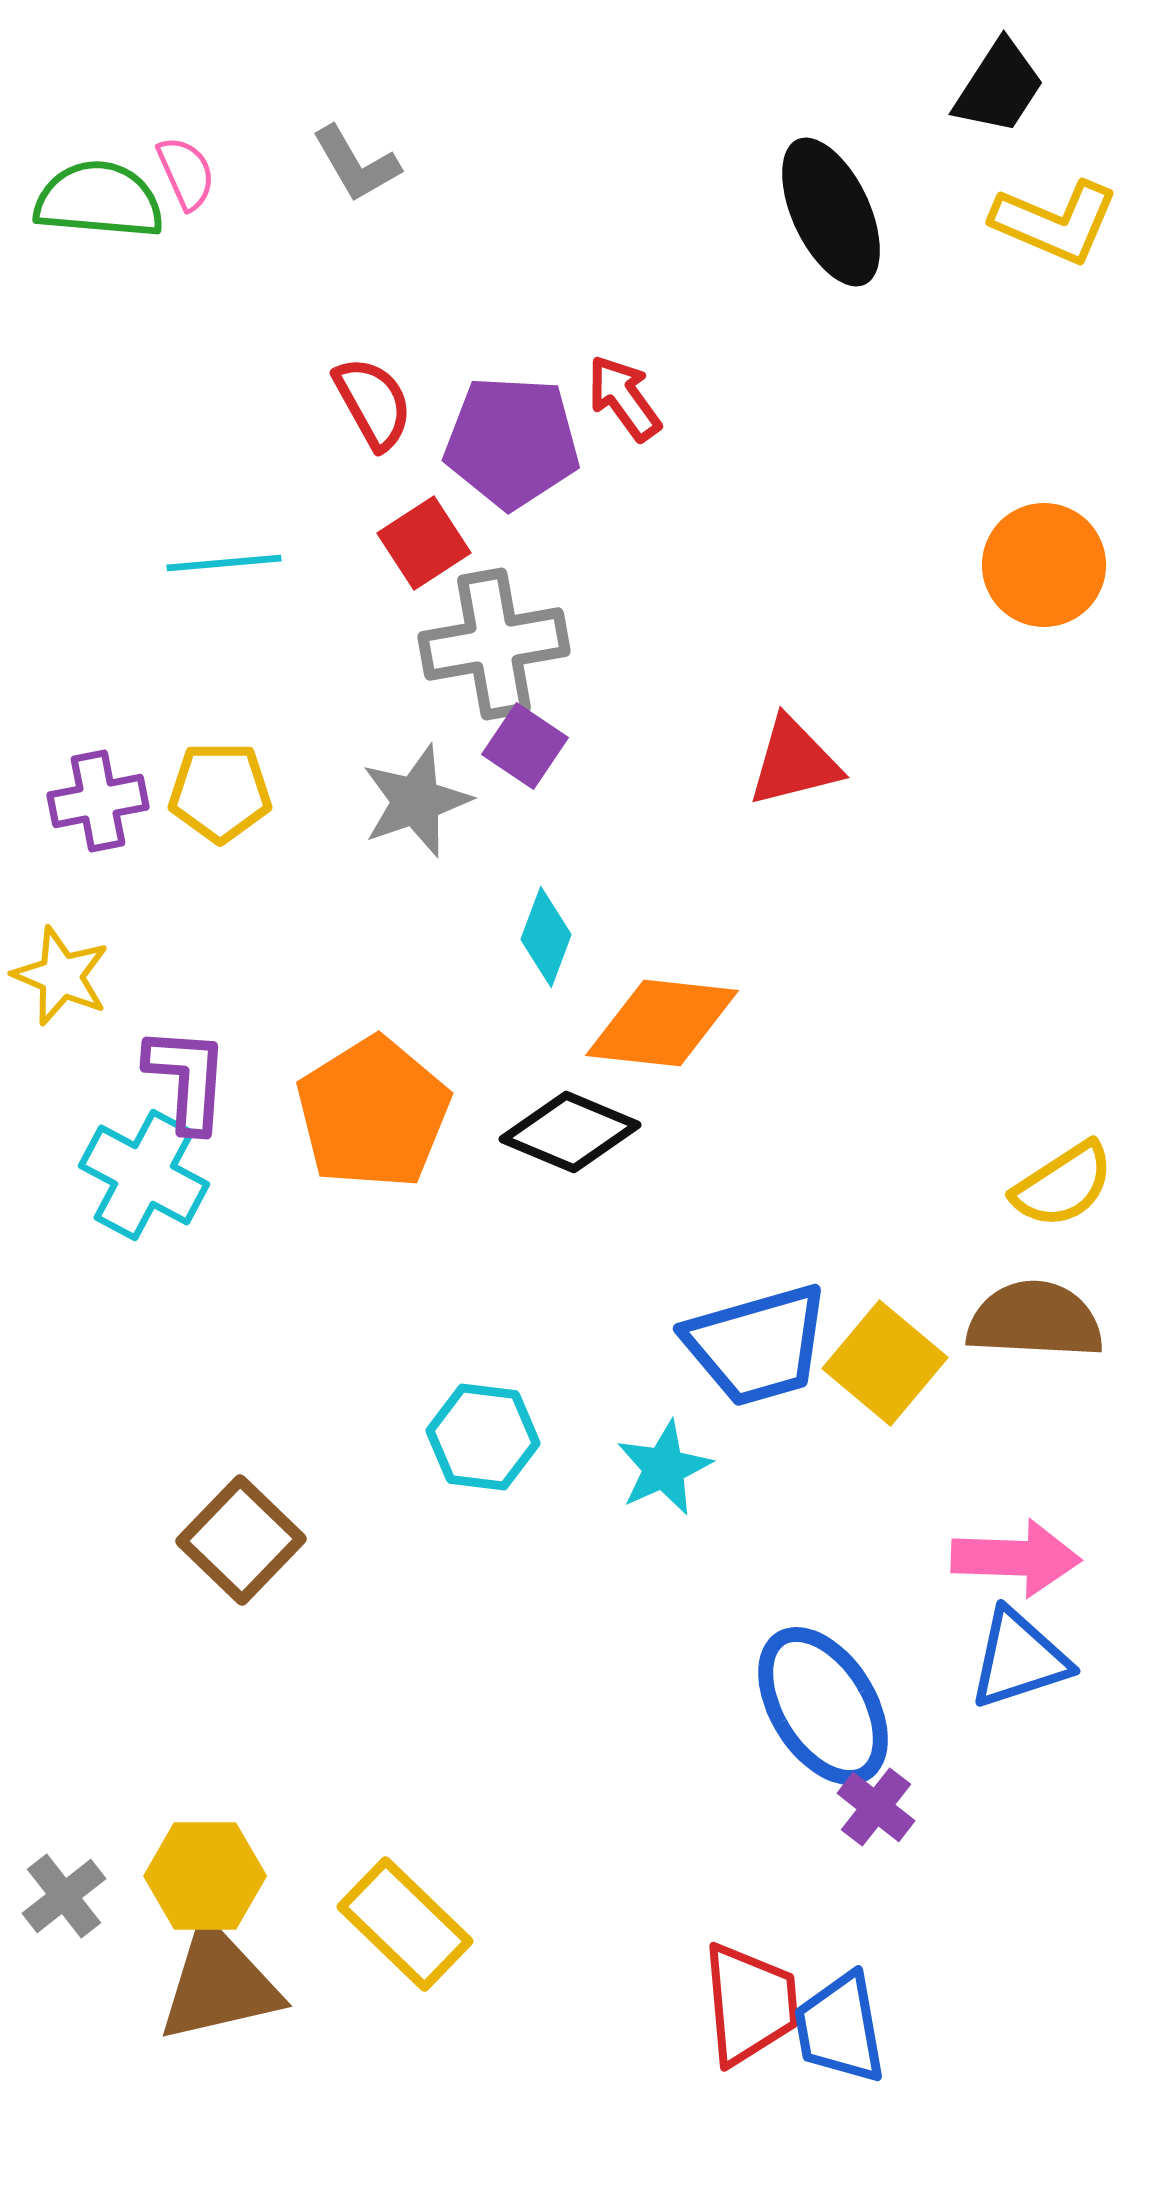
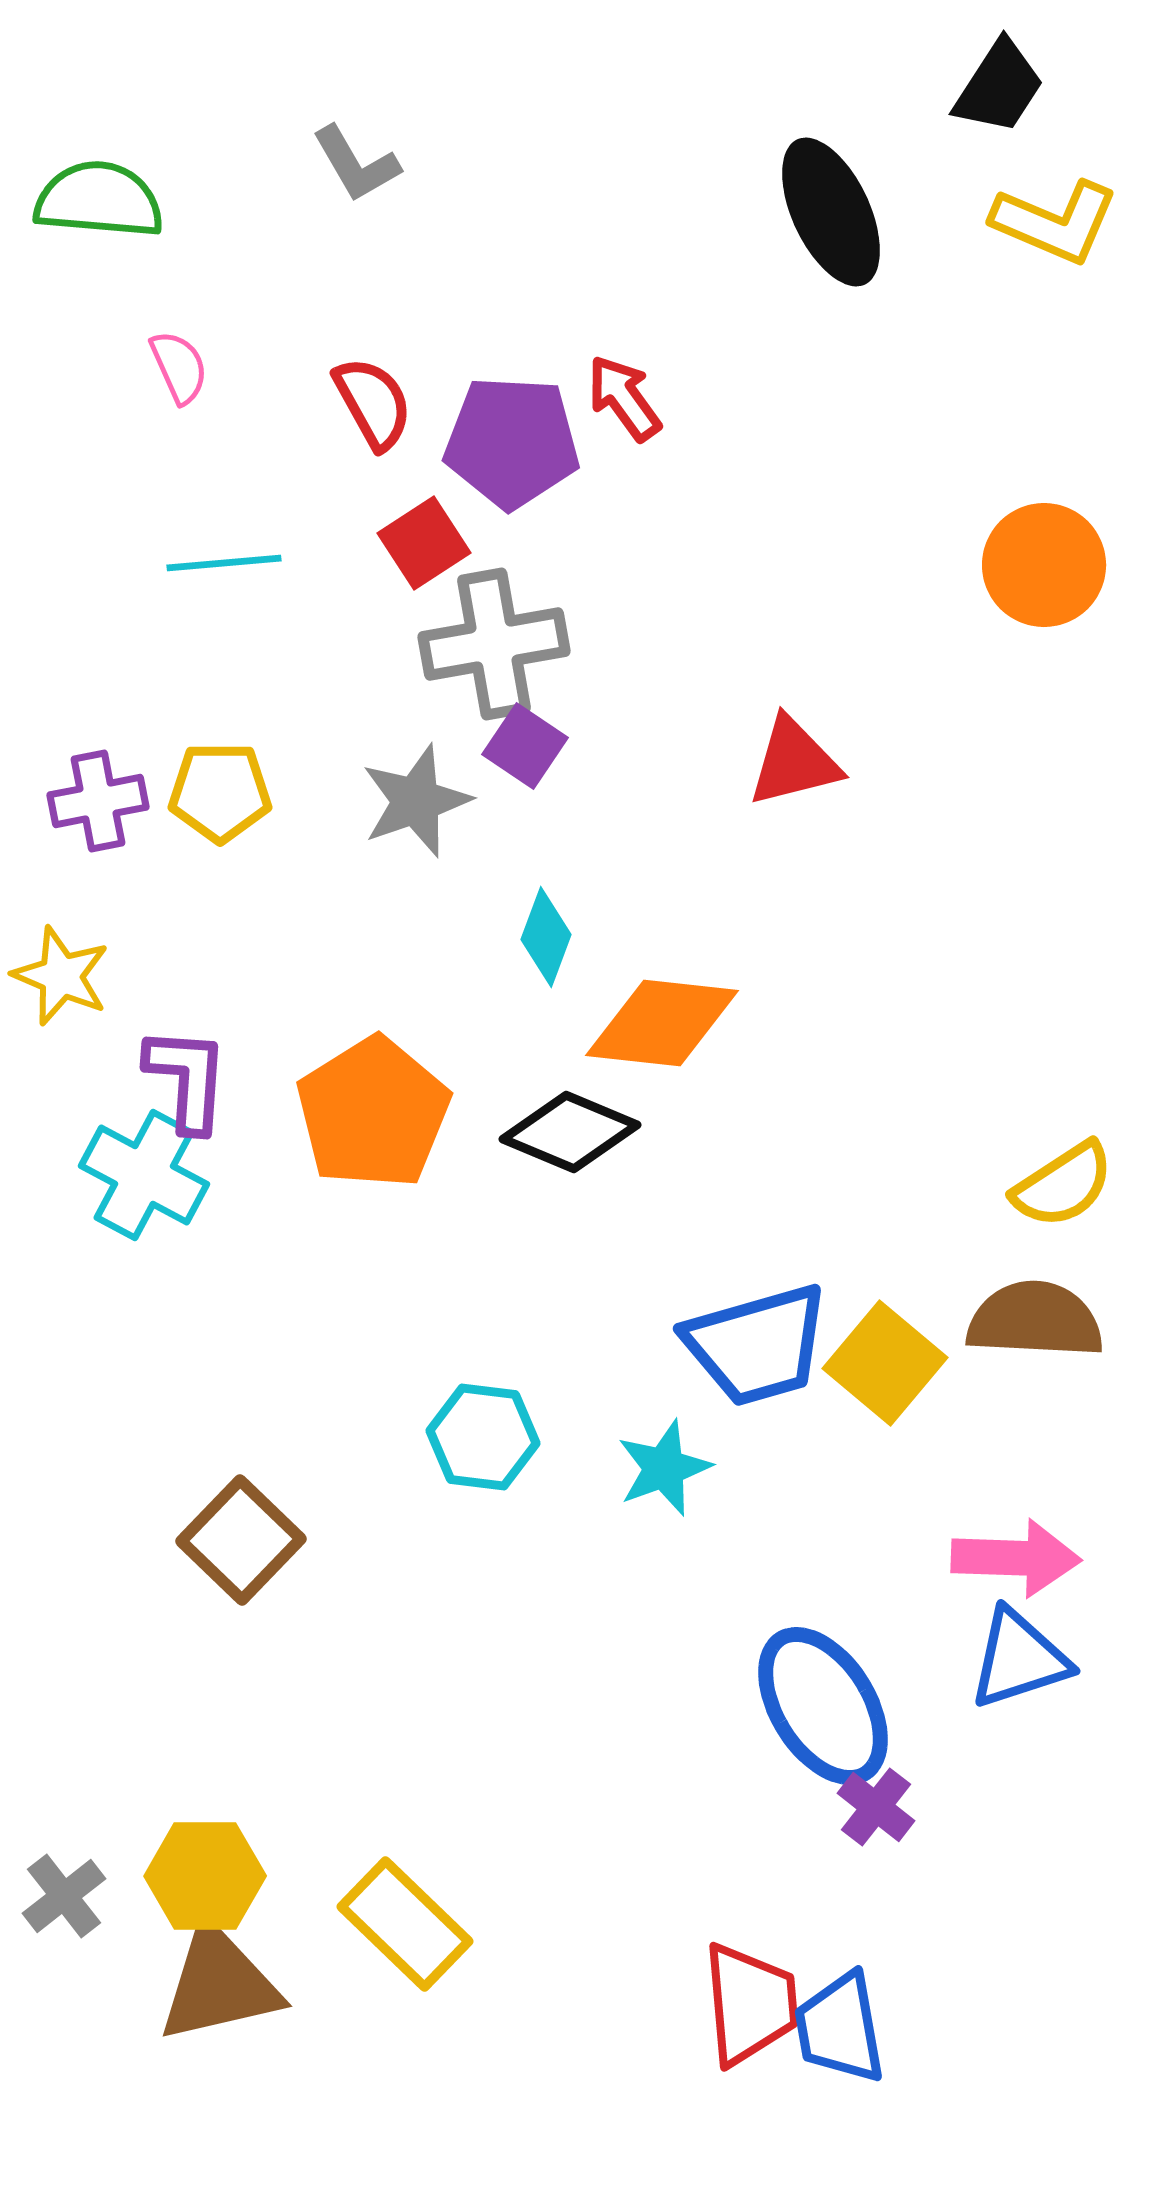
pink semicircle at (186, 173): moved 7 px left, 194 px down
cyan star at (664, 1468): rotated 4 degrees clockwise
